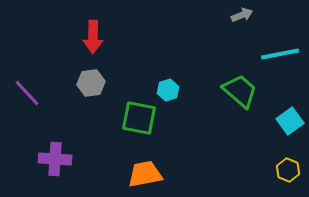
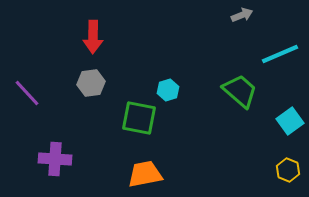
cyan line: rotated 12 degrees counterclockwise
